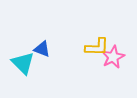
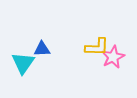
blue triangle: rotated 24 degrees counterclockwise
cyan triangle: rotated 20 degrees clockwise
